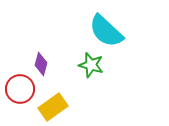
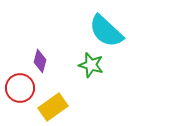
purple diamond: moved 1 px left, 3 px up
red circle: moved 1 px up
